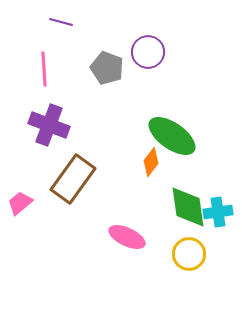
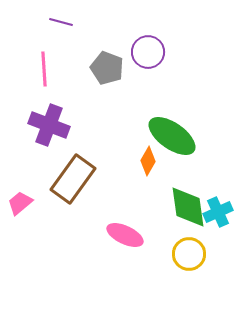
orange diamond: moved 3 px left, 1 px up; rotated 8 degrees counterclockwise
cyan cross: rotated 16 degrees counterclockwise
pink ellipse: moved 2 px left, 2 px up
